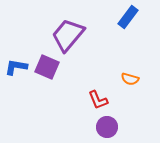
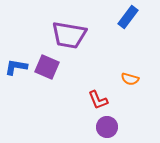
purple trapezoid: moved 1 px right; rotated 120 degrees counterclockwise
